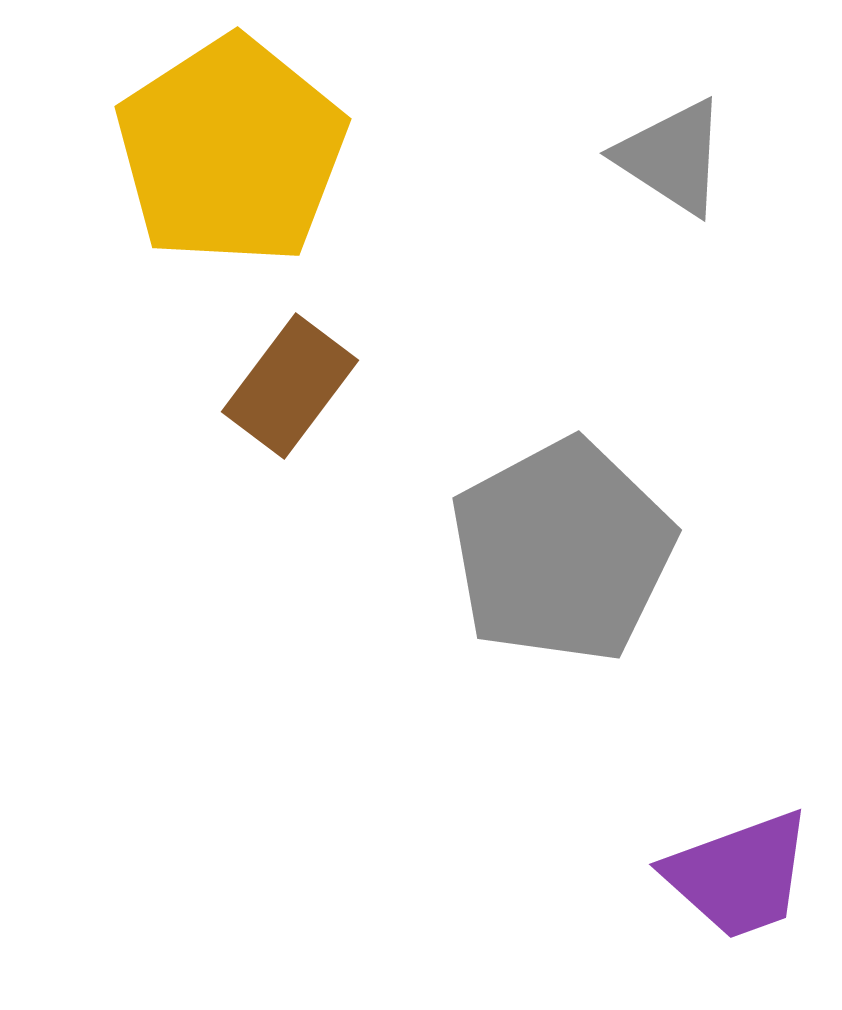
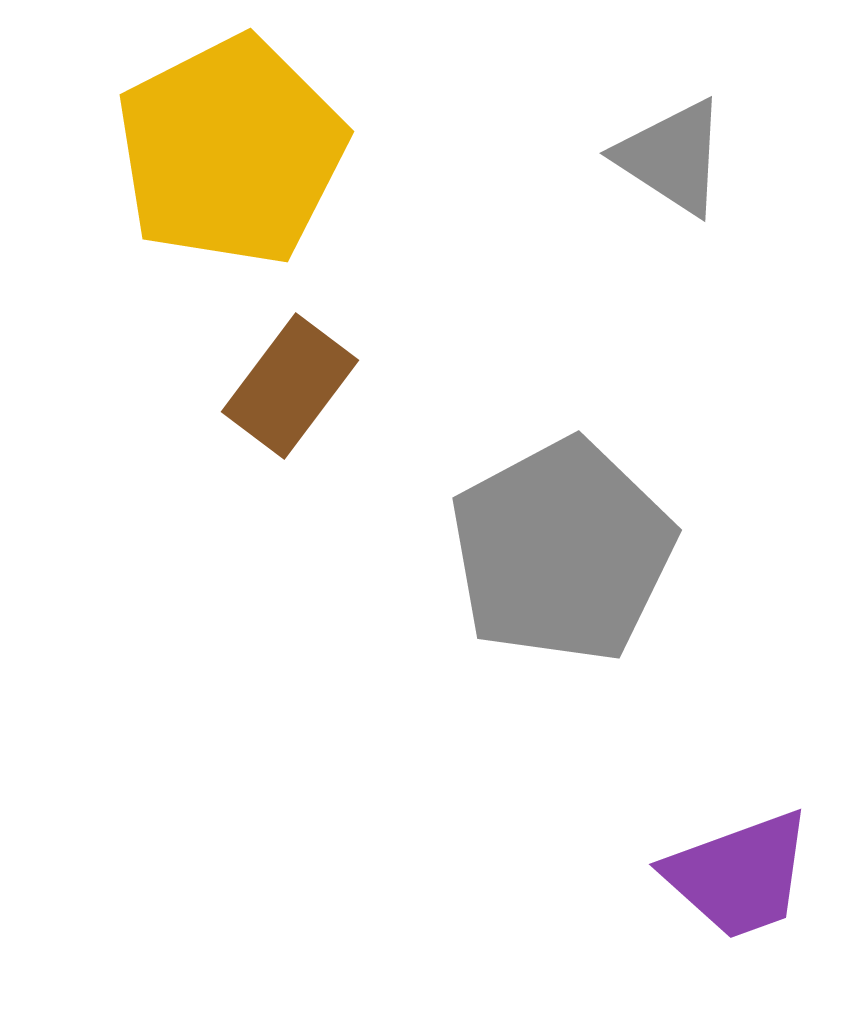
yellow pentagon: rotated 6 degrees clockwise
